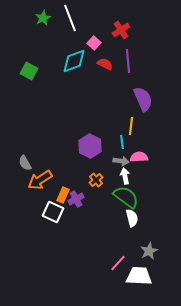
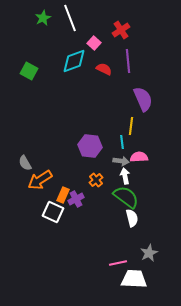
red semicircle: moved 1 px left, 5 px down
purple hexagon: rotated 20 degrees counterclockwise
gray star: moved 2 px down
pink line: rotated 36 degrees clockwise
white trapezoid: moved 5 px left, 3 px down
